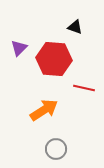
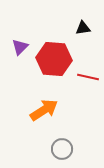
black triangle: moved 8 px right, 1 px down; rotated 28 degrees counterclockwise
purple triangle: moved 1 px right, 1 px up
red line: moved 4 px right, 11 px up
gray circle: moved 6 px right
